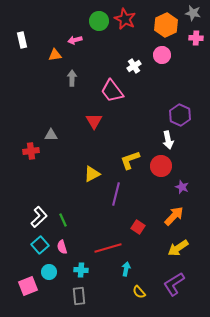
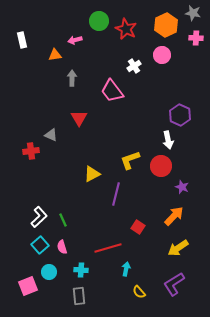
red star: moved 1 px right, 10 px down
red triangle: moved 15 px left, 3 px up
gray triangle: rotated 24 degrees clockwise
